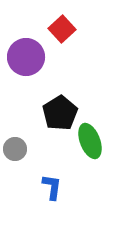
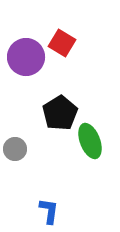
red square: moved 14 px down; rotated 16 degrees counterclockwise
blue L-shape: moved 3 px left, 24 px down
